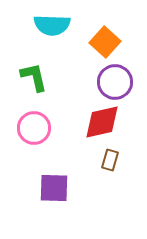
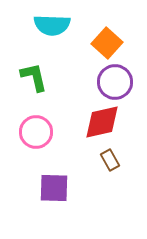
orange square: moved 2 px right, 1 px down
pink circle: moved 2 px right, 4 px down
brown rectangle: rotated 45 degrees counterclockwise
